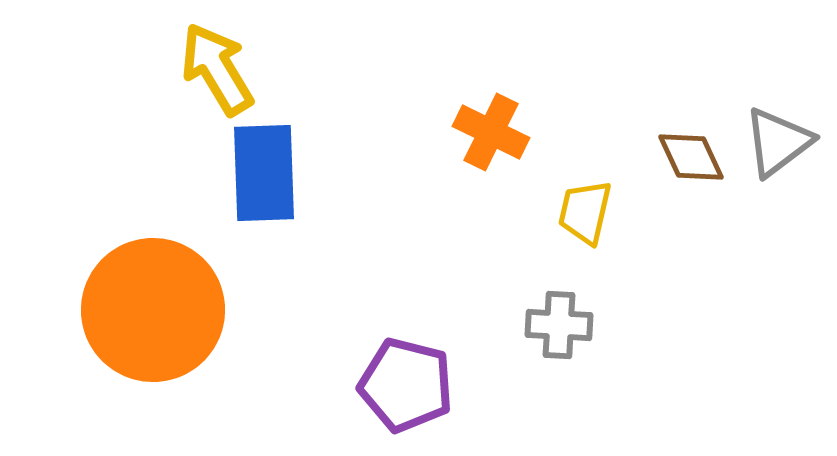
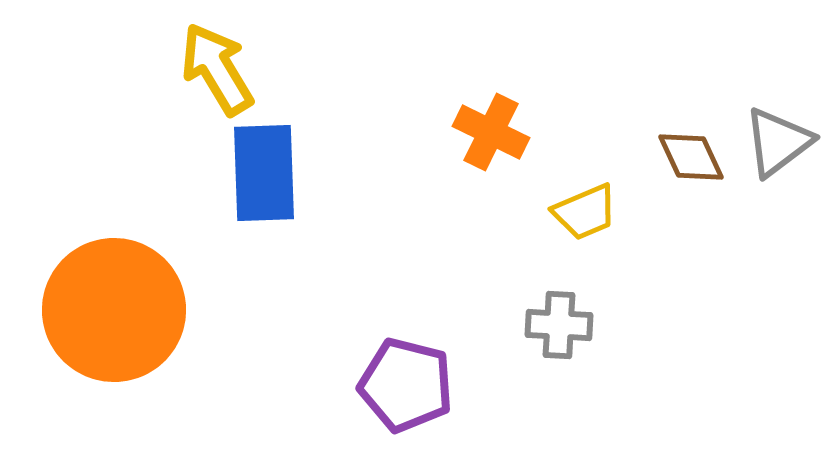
yellow trapezoid: rotated 126 degrees counterclockwise
orange circle: moved 39 px left
